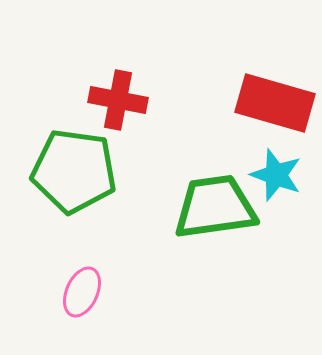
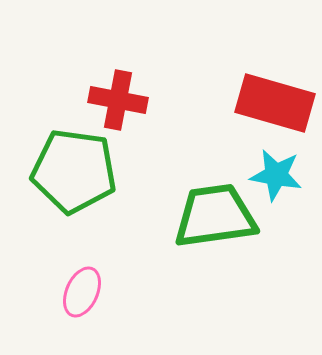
cyan star: rotated 10 degrees counterclockwise
green trapezoid: moved 9 px down
